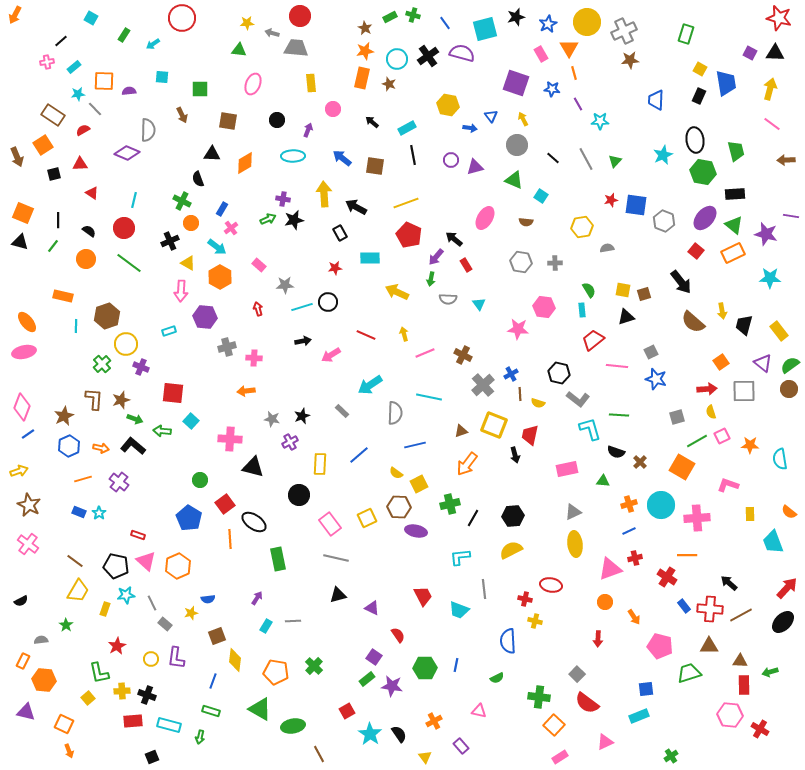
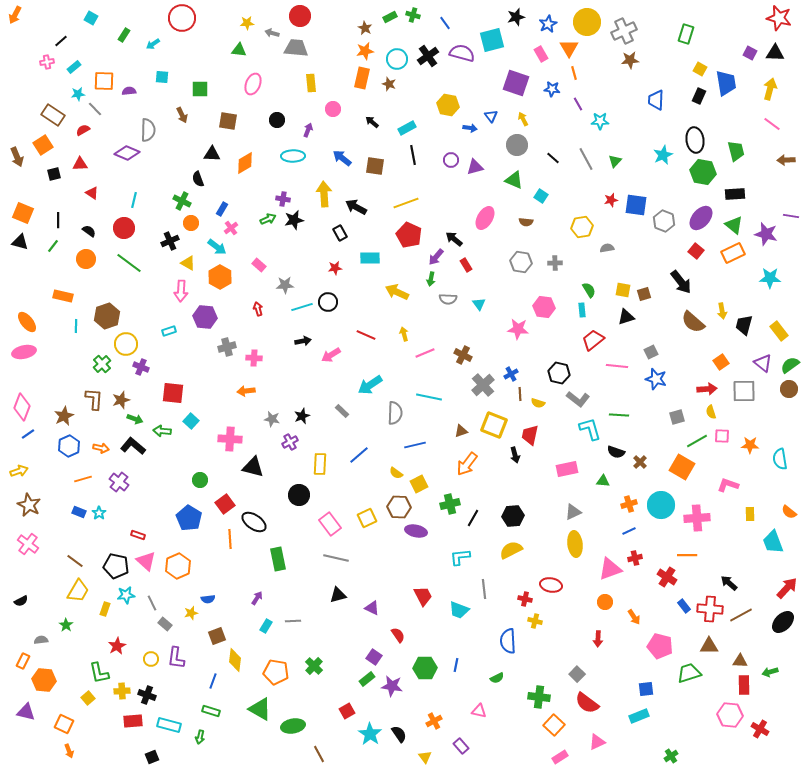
cyan square at (485, 29): moved 7 px right, 11 px down
purple ellipse at (705, 218): moved 4 px left
pink square at (722, 436): rotated 28 degrees clockwise
pink triangle at (605, 742): moved 8 px left
